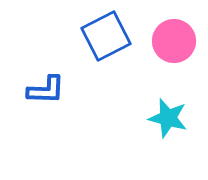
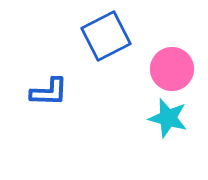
pink circle: moved 2 px left, 28 px down
blue L-shape: moved 3 px right, 2 px down
